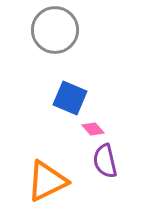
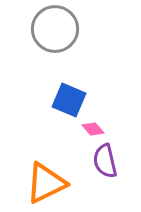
gray circle: moved 1 px up
blue square: moved 1 px left, 2 px down
orange triangle: moved 1 px left, 2 px down
